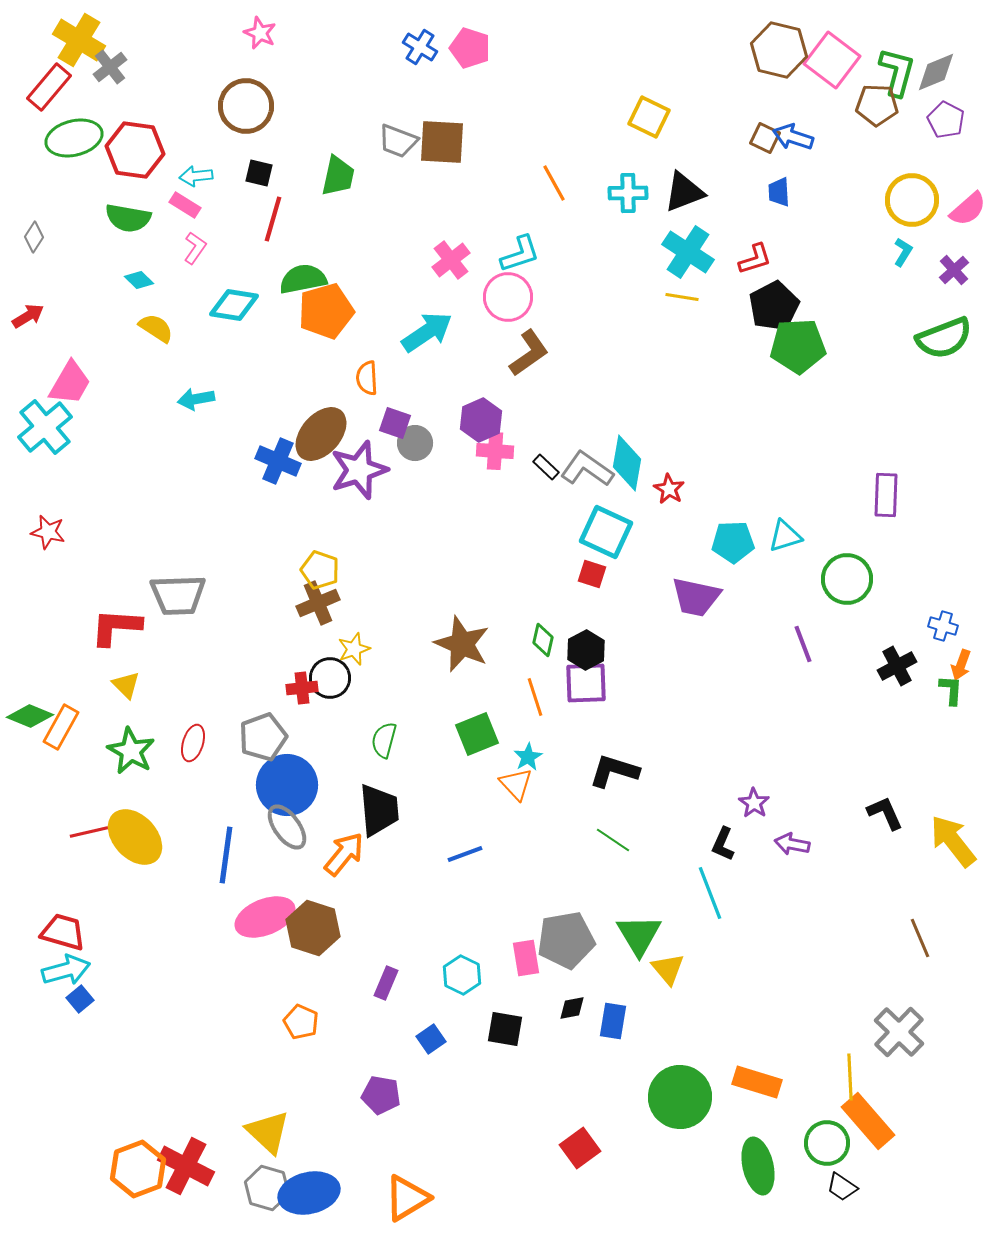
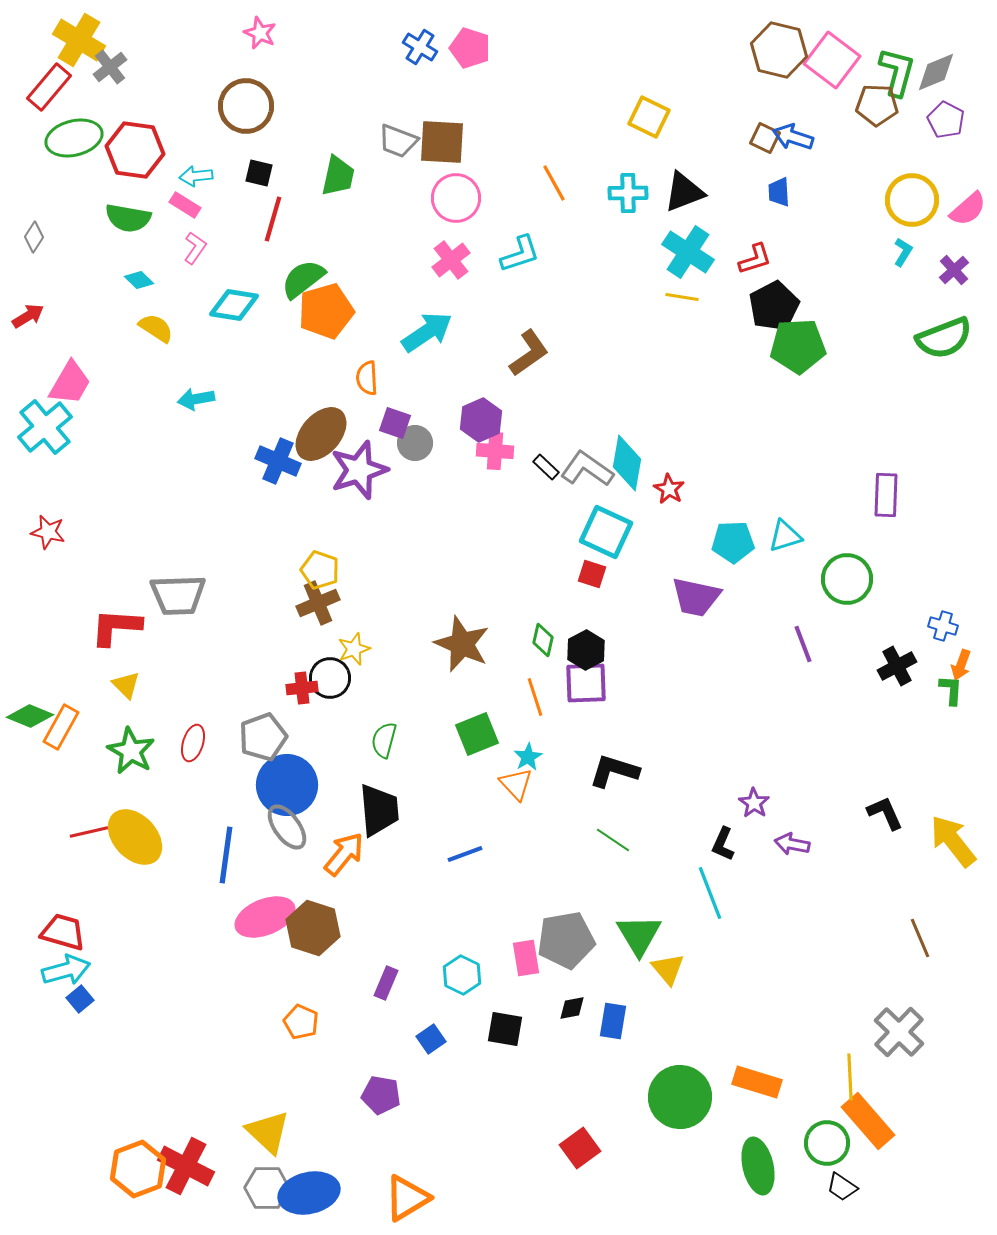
green semicircle at (303, 279): rotated 27 degrees counterclockwise
pink circle at (508, 297): moved 52 px left, 99 px up
gray hexagon at (267, 1188): rotated 15 degrees counterclockwise
